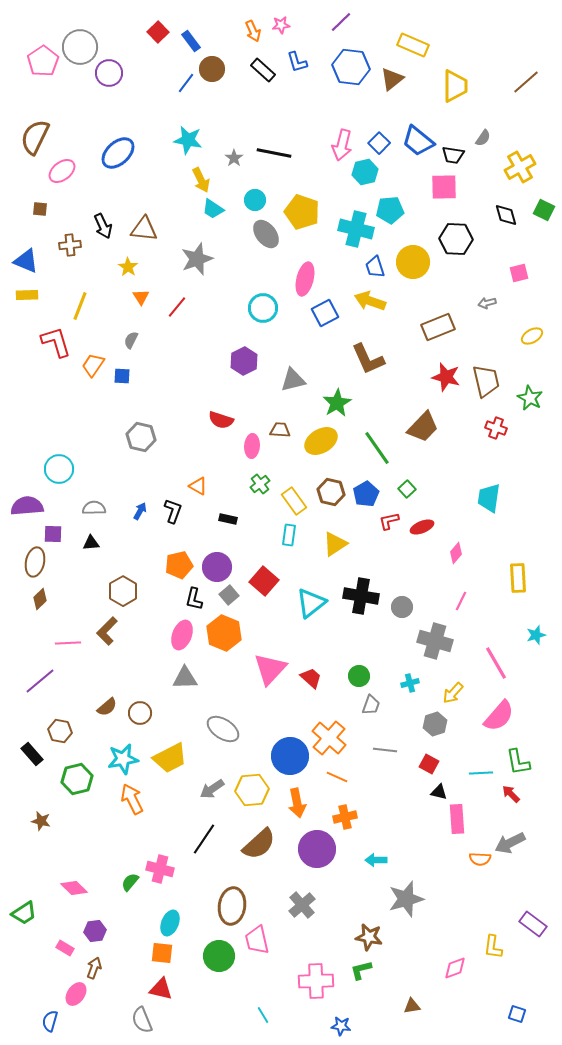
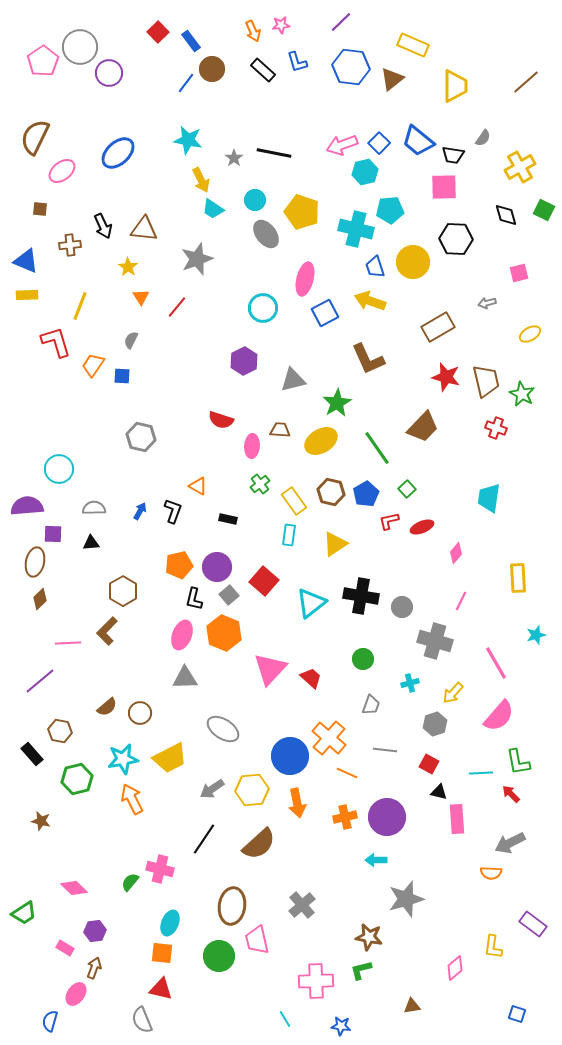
pink arrow at (342, 145): rotated 56 degrees clockwise
brown rectangle at (438, 327): rotated 8 degrees counterclockwise
yellow ellipse at (532, 336): moved 2 px left, 2 px up
green star at (530, 398): moved 8 px left, 4 px up
green circle at (359, 676): moved 4 px right, 17 px up
orange line at (337, 777): moved 10 px right, 4 px up
purple circle at (317, 849): moved 70 px right, 32 px up
orange semicircle at (480, 859): moved 11 px right, 14 px down
pink diamond at (455, 968): rotated 20 degrees counterclockwise
cyan line at (263, 1015): moved 22 px right, 4 px down
